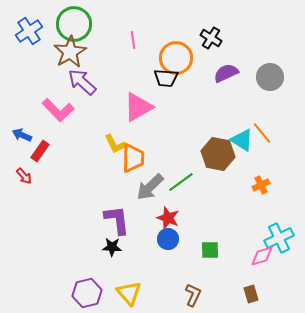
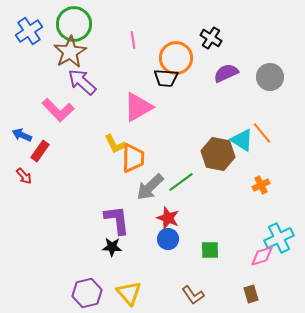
brown L-shape: rotated 120 degrees clockwise
